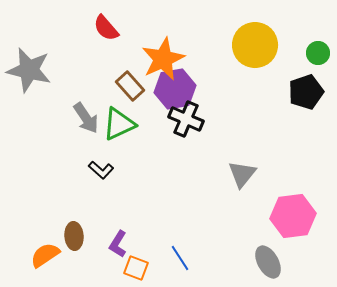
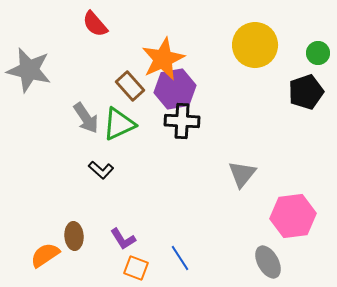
red semicircle: moved 11 px left, 4 px up
black cross: moved 4 px left, 2 px down; rotated 20 degrees counterclockwise
purple L-shape: moved 5 px right, 5 px up; rotated 64 degrees counterclockwise
